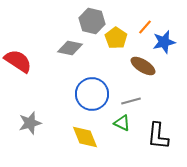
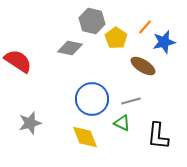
blue circle: moved 5 px down
